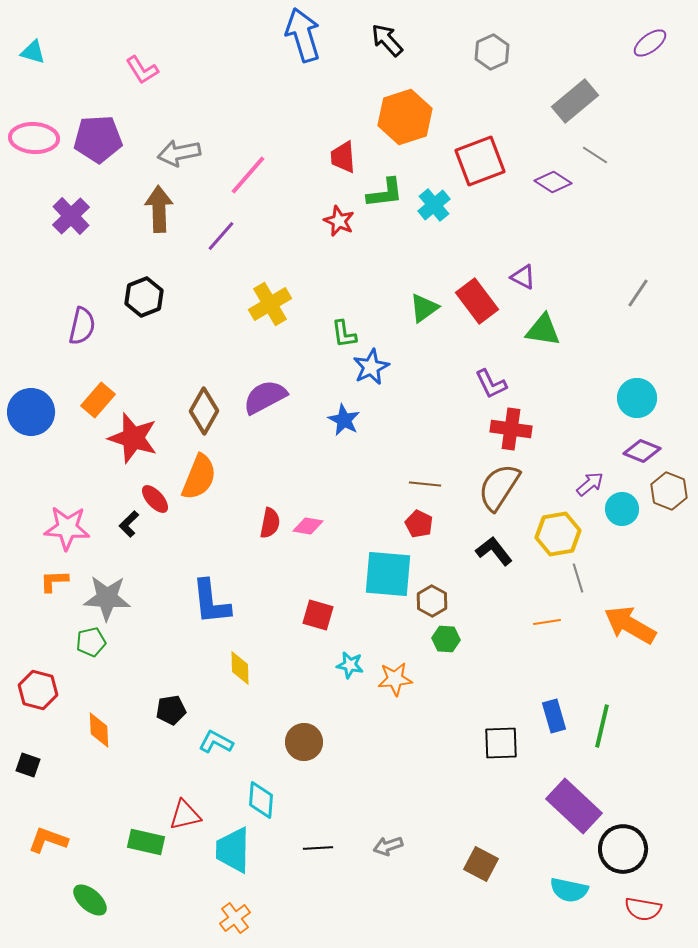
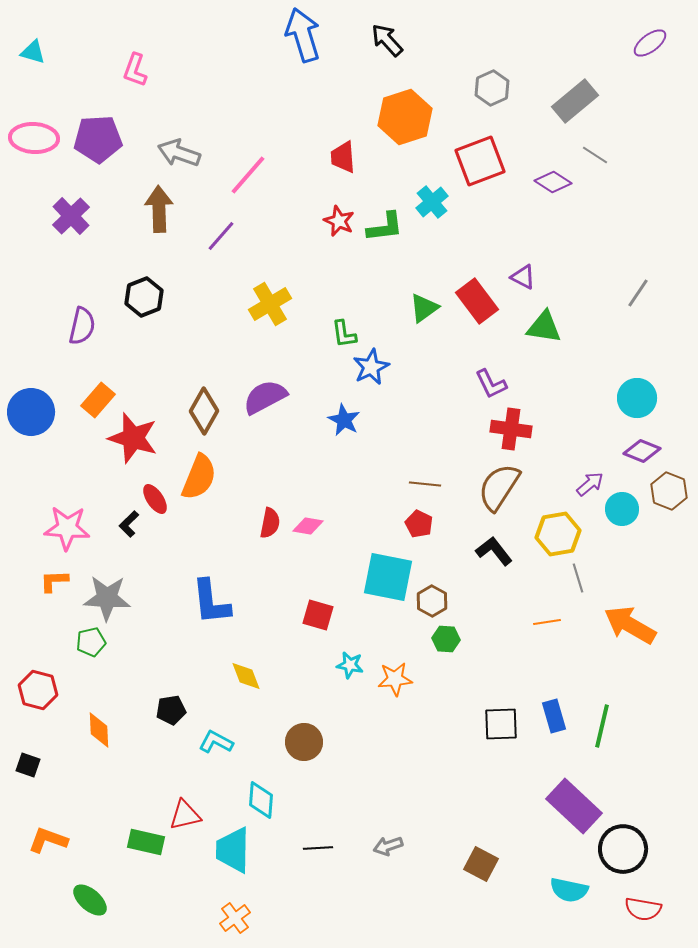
gray hexagon at (492, 52): moved 36 px down
pink L-shape at (142, 70): moved 7 px left; rotated 52 degrees clockwise
gray arrow at (179, 153): rotated 30 degrees clockwise
green L-shape at (385, 193): moved 34 px down
cyan cross at (434, 205): moved 2 px left, 3 px up
green triangle at (543, 330): moved 1 px right, 3 px up
red ellipse at (155, 499): rotated 8 degrees clockwise
cyan square at (388, 574): moved 3 px down; rotated 6 degrees clockwise
yellow diamond at (240, 668): moved 6 px right, 8 px down; rotated 20 degrees counterclockwise
black square at (501, 743): moved 19 px up
